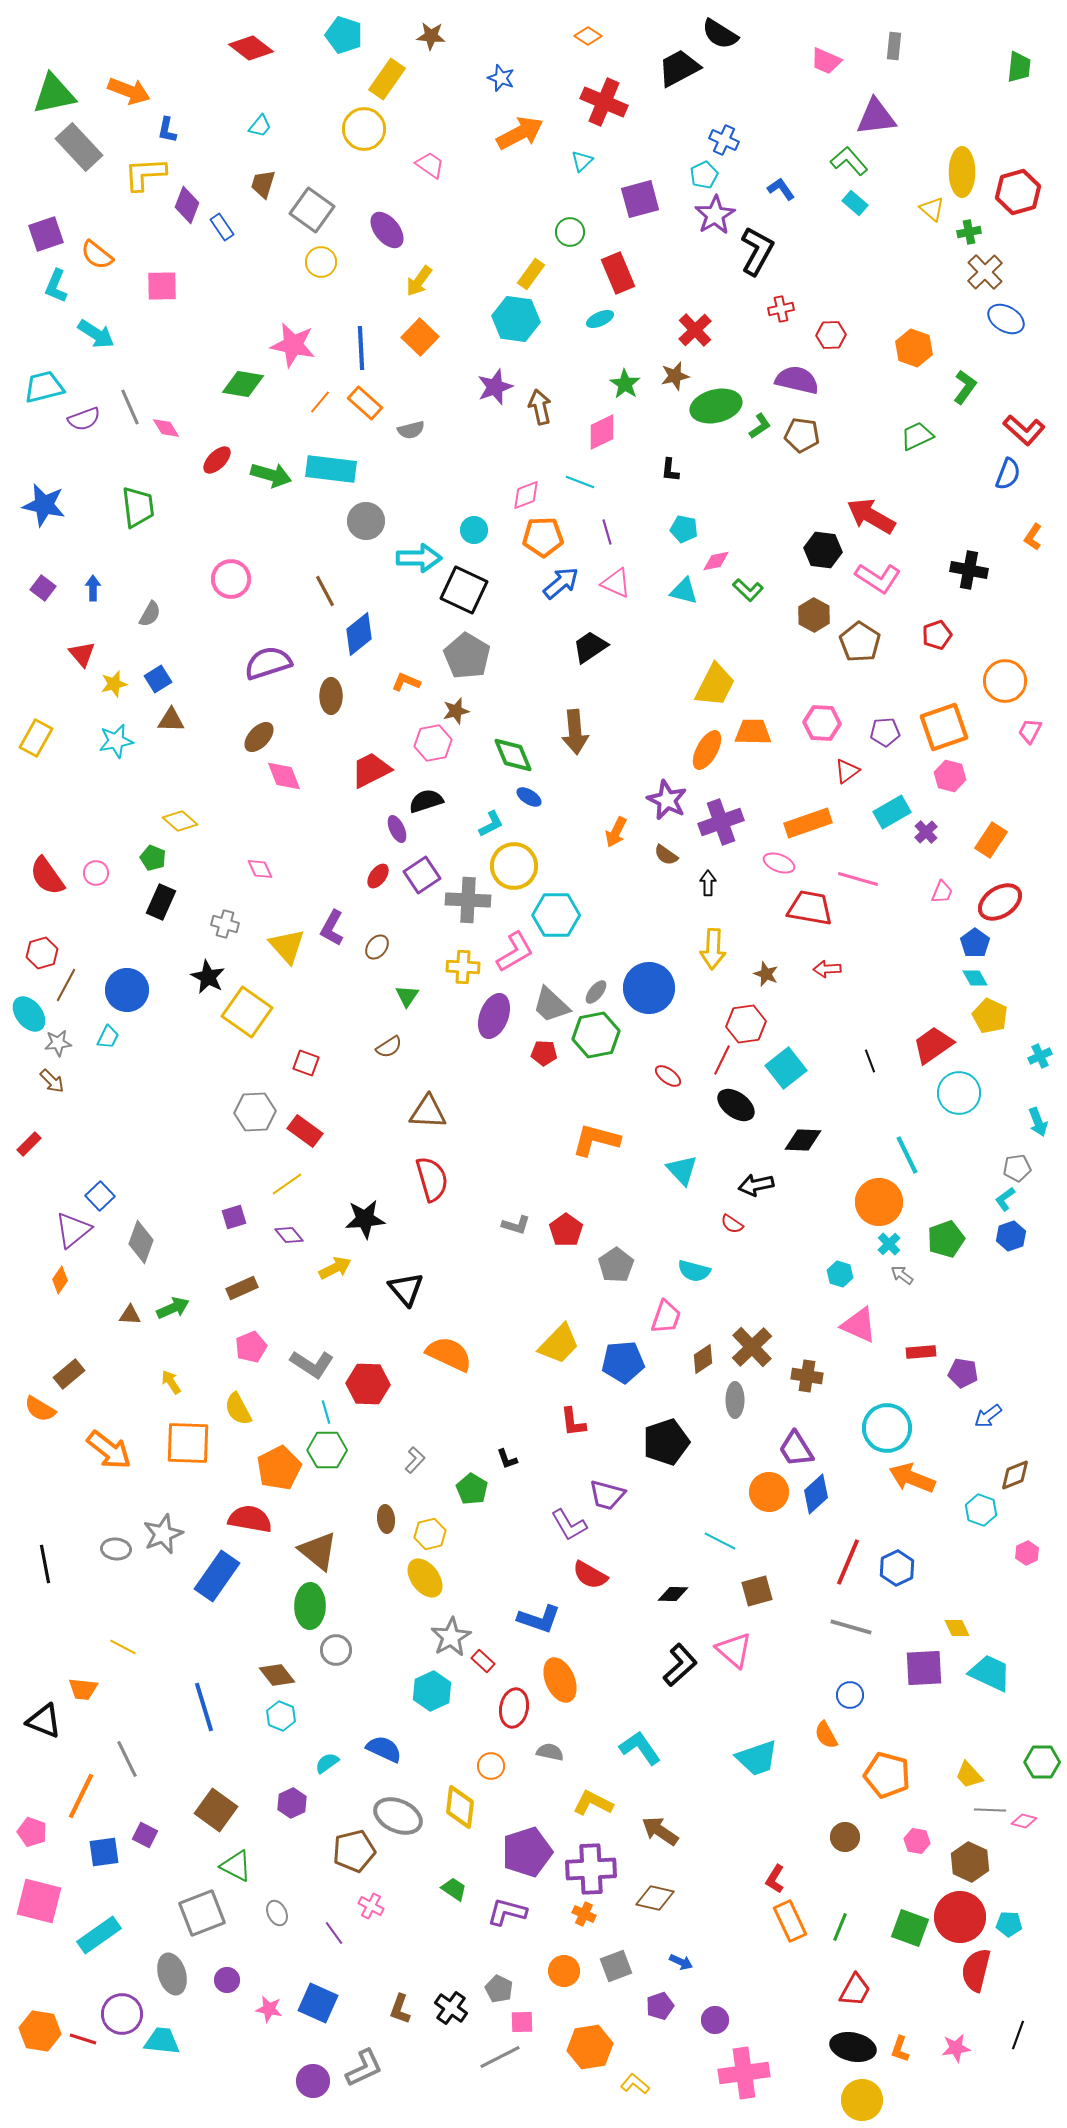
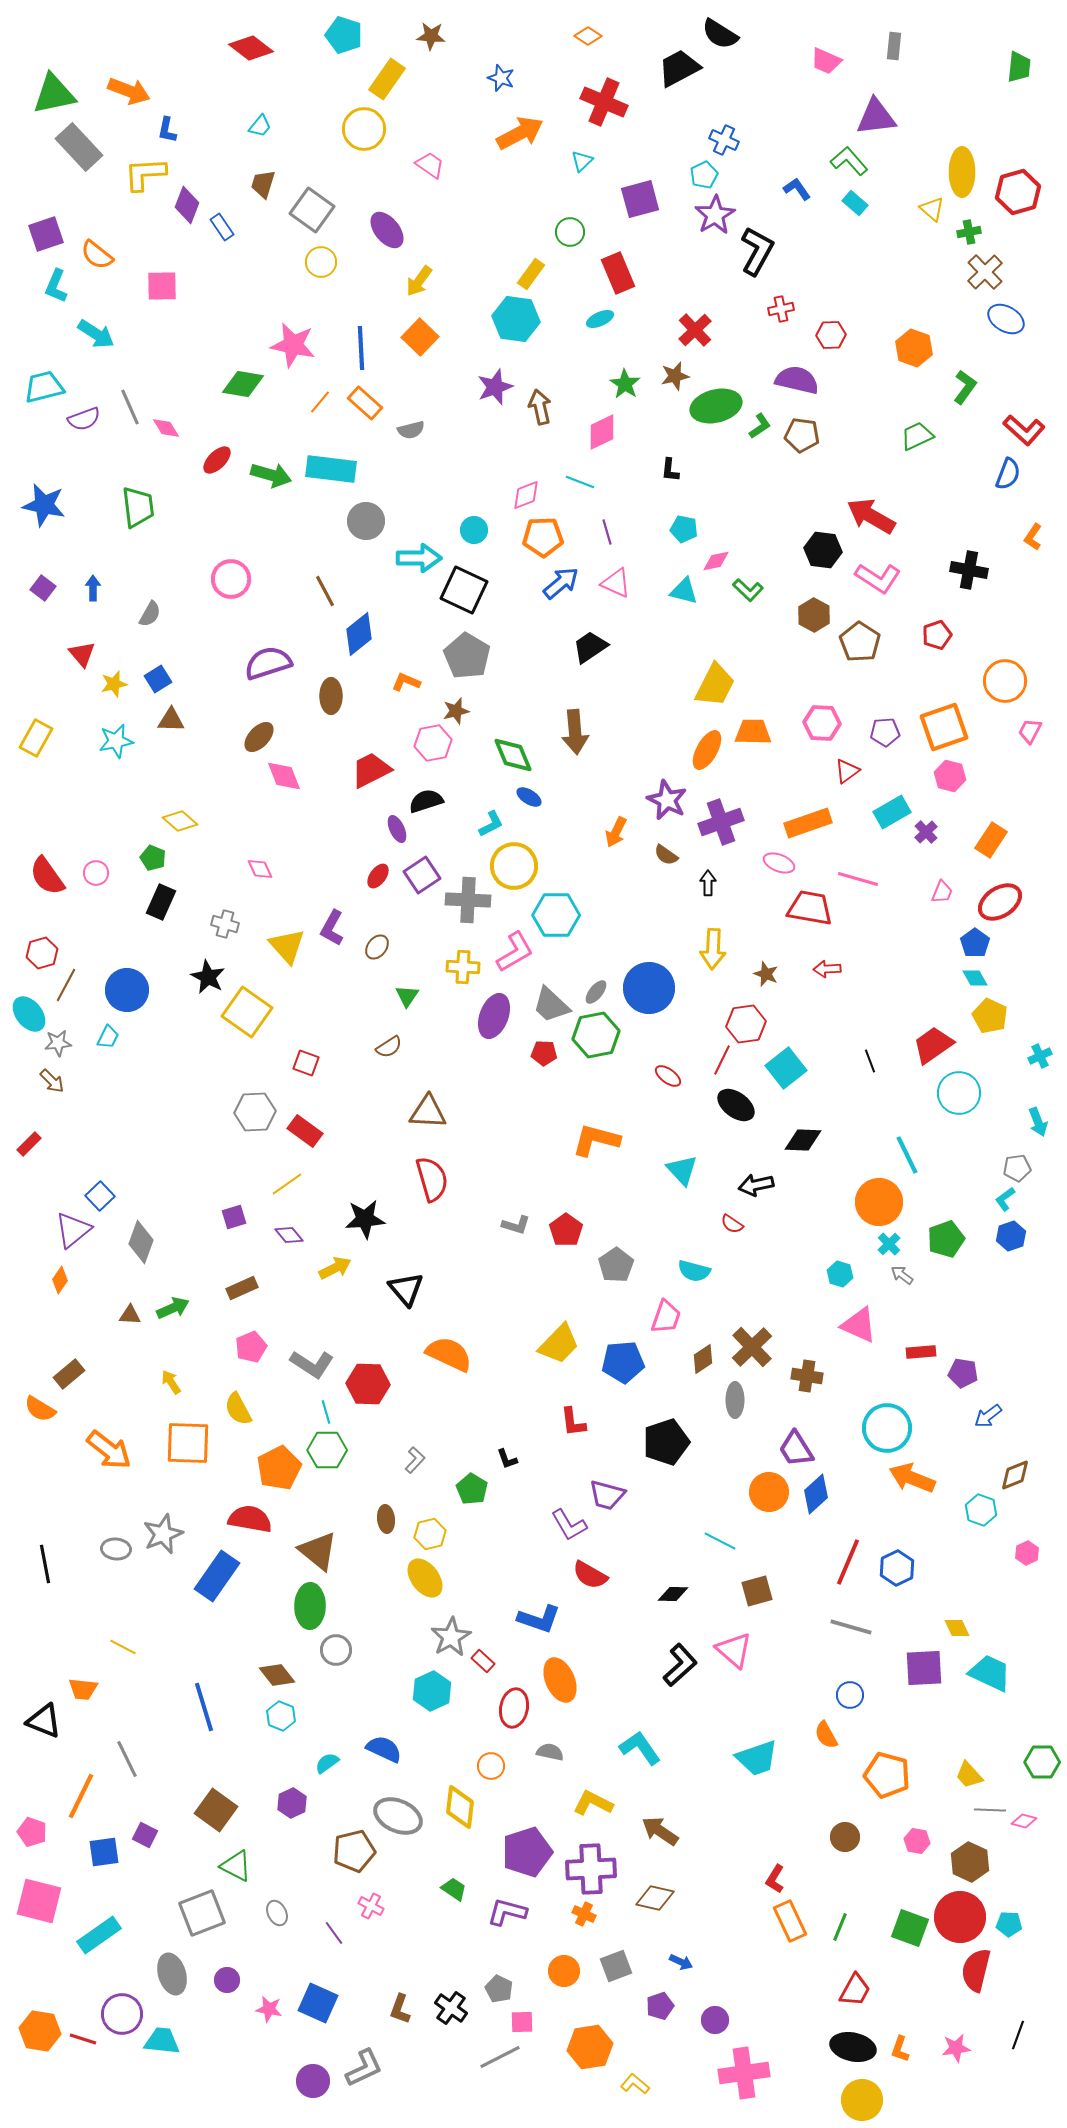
blue L-shape at (781, 189): moved 16 px right
